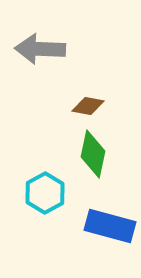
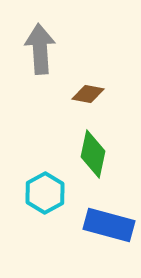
gray arrow: rotated 84 degrees clockwise
brown diamond: moved 12 px up
blue rectangle: moved 1 px left, 1 px up
